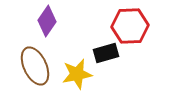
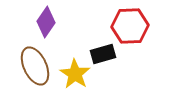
purple diamond: moved 1 px left, 1 px down
black rectangle: moved 3 px left, 1 px down
yellow star: moved 2 px left; rotated 28 degrees counterclockwise
